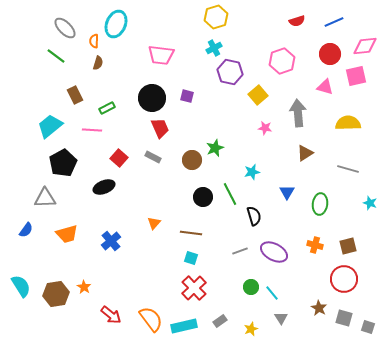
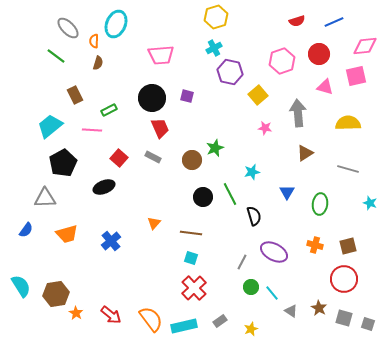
gray ellipse at (65, 28): moved 3 px right
red circle at (330, 54): moved 11 px left
pink trapezoid at (161, 55): rotated 12 degrees counterclockwise
green rectangle at (107, 108): moved 2 px right, 2 px down
gray line at (240, 251): moved 2 px right, 11 px down; rotated 42 degrees counterclockwise
orange star at (84, 287): moved 8 px left, 26 px down
gray triangle at (281, 318): moved 10 px right, 7 px up; rotated 24 degrees counterclockwise
gray square at (368, 327): moved 3 px up
